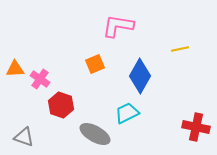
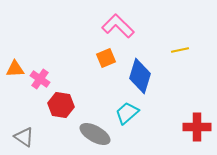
pink L-shape: rotated 36 degrees clockwise
yellow line: moved 1 px down
orange square: moved 11 px right, 6 px up
blue diamond: rotated 12 degrees counterclockwise
red hexagon: rotated 10 degrees counterclockwise
cyan trapezoid: rotated 15 degrees counterclockwise
red cross: moved 1 px right; rotated 12 degrees counterclockwise
gray triangle: rotated 15 degrees clockwise
